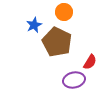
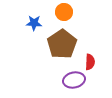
blue star: moved 2 px up; rotated 28 degrees clockwise
brown pentagon: moved 5 px right, 2 px down; rotated 12 degrees clockwise
red semicircle: rotated 28 degrees counterclockwise
